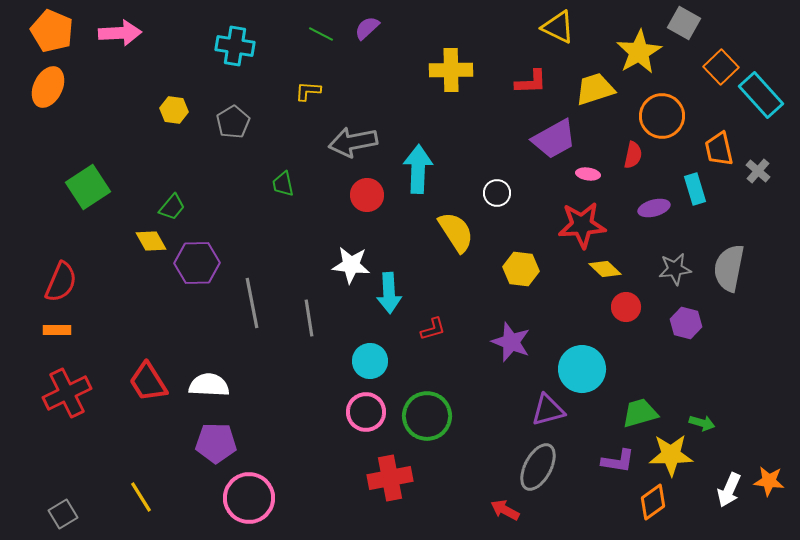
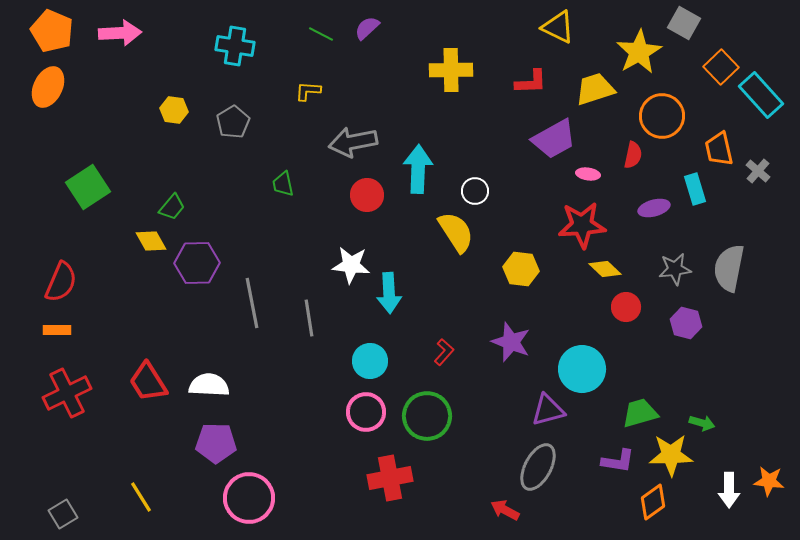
white circle at (497, 193): moved 22 px left, 2 px up
red L-shape at (433, 329): moved 11 px right, 23 px down; rotated 32 degrees counterclockwise
white arrow at (729, 490): rotated 24 degrees counterclockwise
